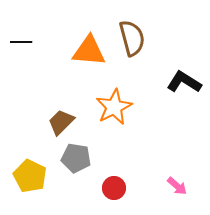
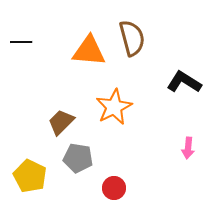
gray pentagon: moved 2 px right
pink arrow: moved 11 px right, 38 px up; rotated 55 degrees clockwise
